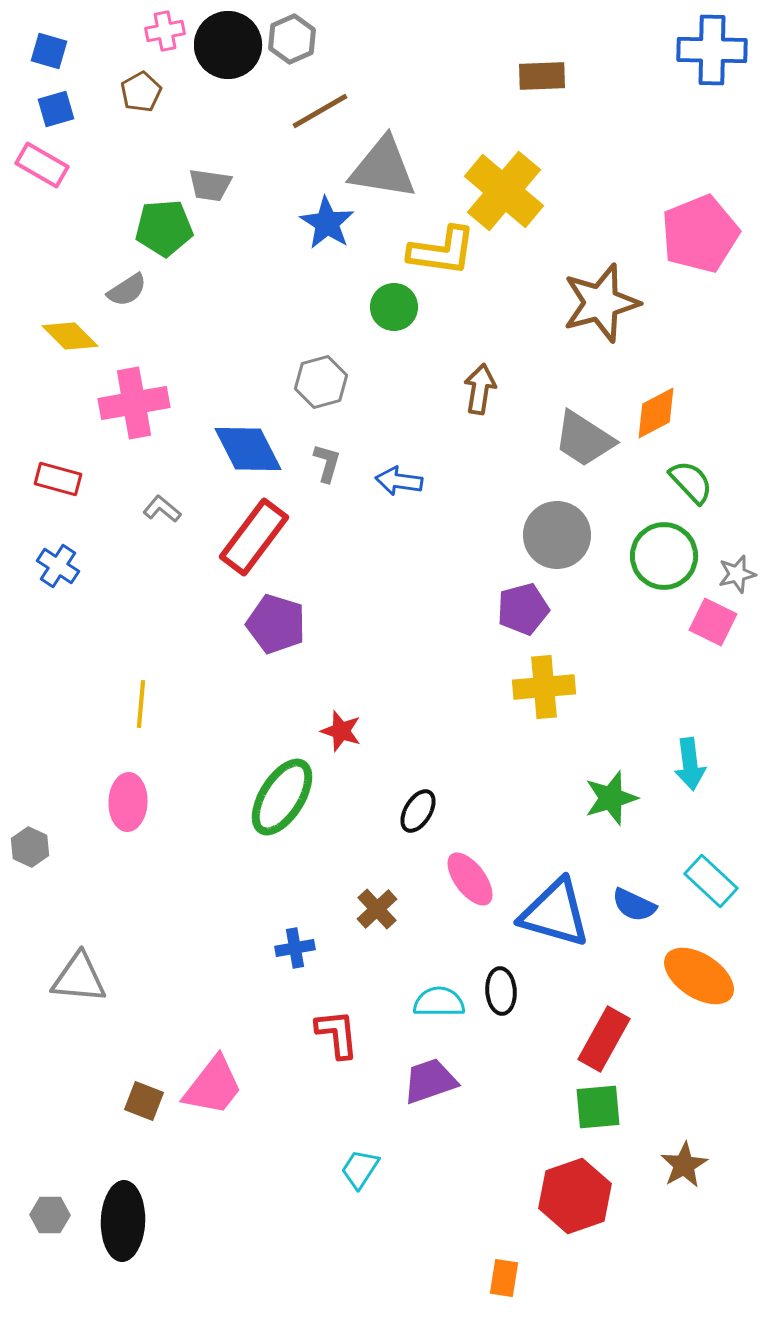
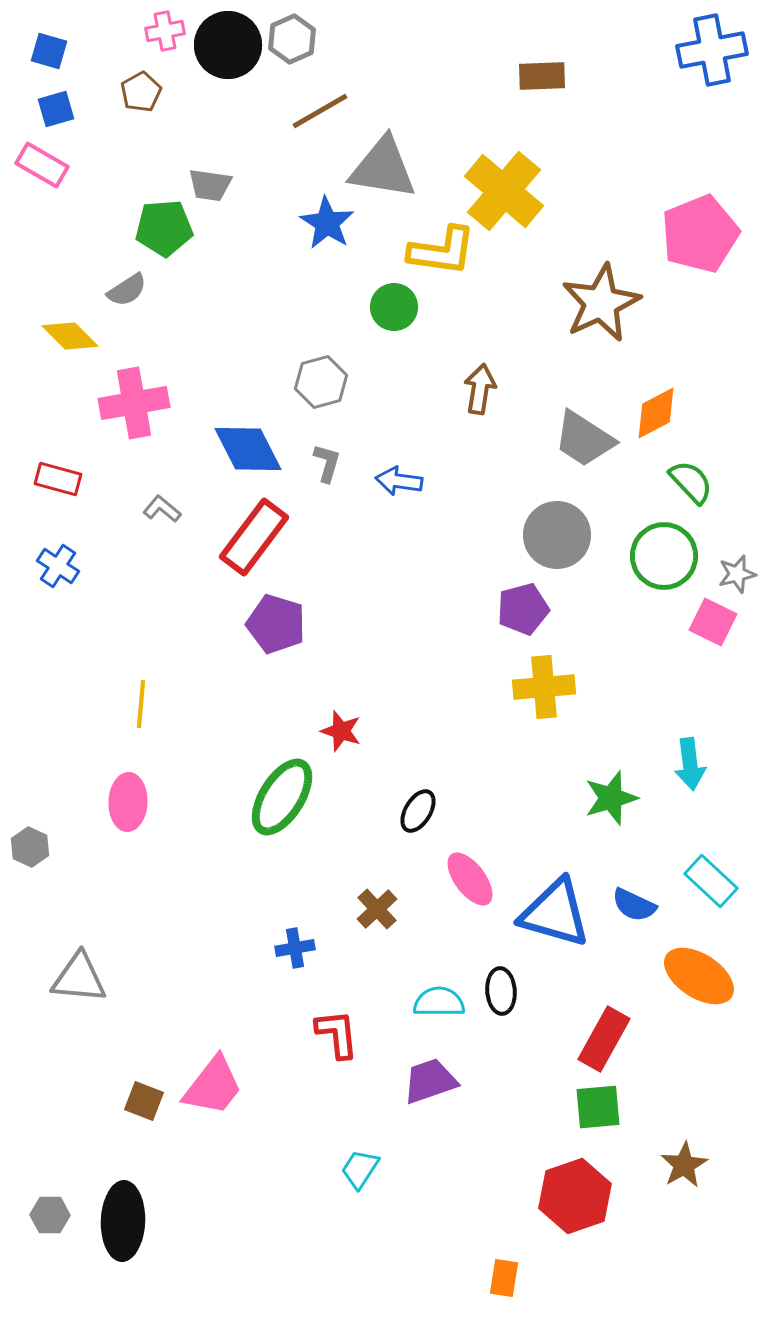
blue cross at (712, 50): rotated 12 degrees counterclockwise
brown star at (601, 303): rotated 10 degrees counterclockwise
